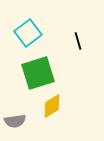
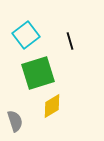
cyan square: moved 2 px left, 2 px down
black line: moved 8 px left
gray semicircle: rotated 100 degrees counterclockwise
